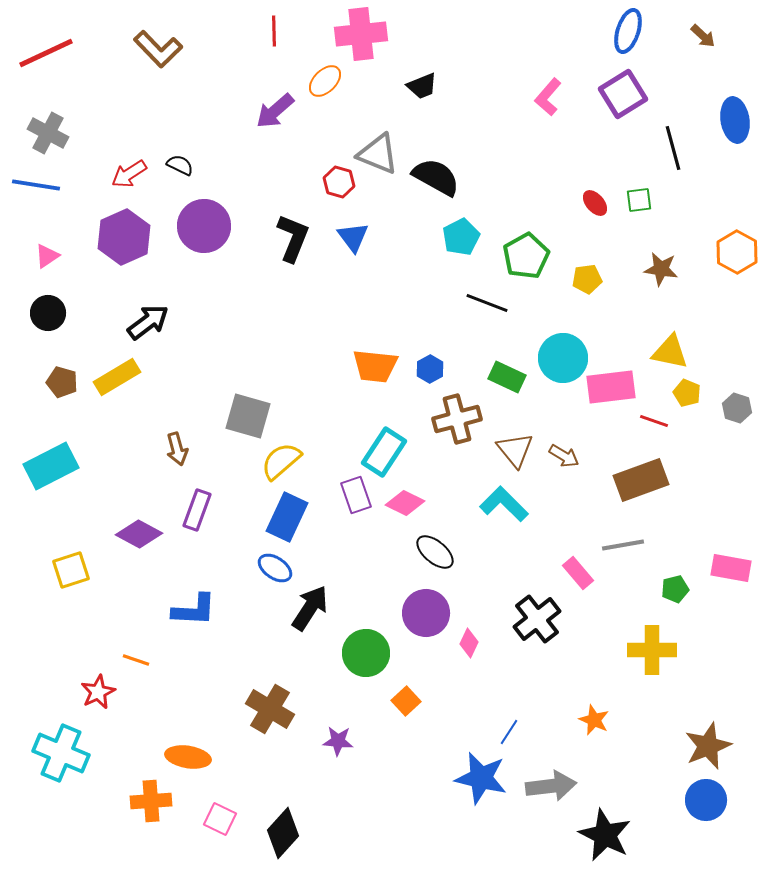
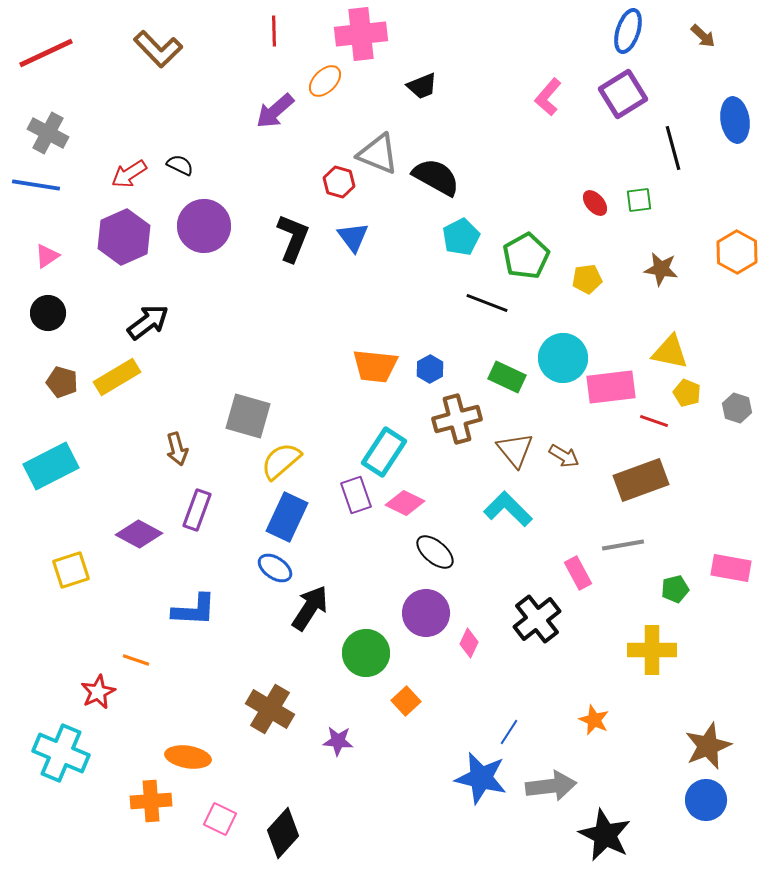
cyan L-shape at (504, 504): moved 4 px right, 5 px down
pink rectangle at (578, 573): rotated 12 degrees clockwise
